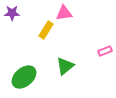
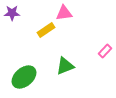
yellow rectangle: rotated 24 degrees clockwise
pink rectangle: rotated 24 degrees counterclockwise
green triangle: rotated 18 degrees clockwise
